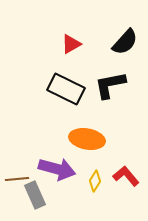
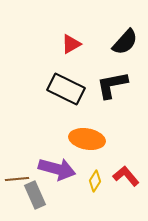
black L-shape: moved 2 px right
